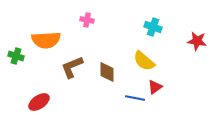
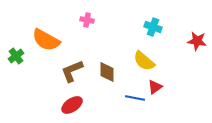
orange semicircle: rotated 32 degrees clockwise
green cross: rotated 35 degrees clockwise
brown L-shape: moved 4 px down
red ellipse: moved 33 px right, 3 px down
